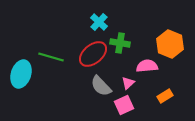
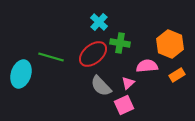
orange rectangle: moved 12 px right, 21 px up
